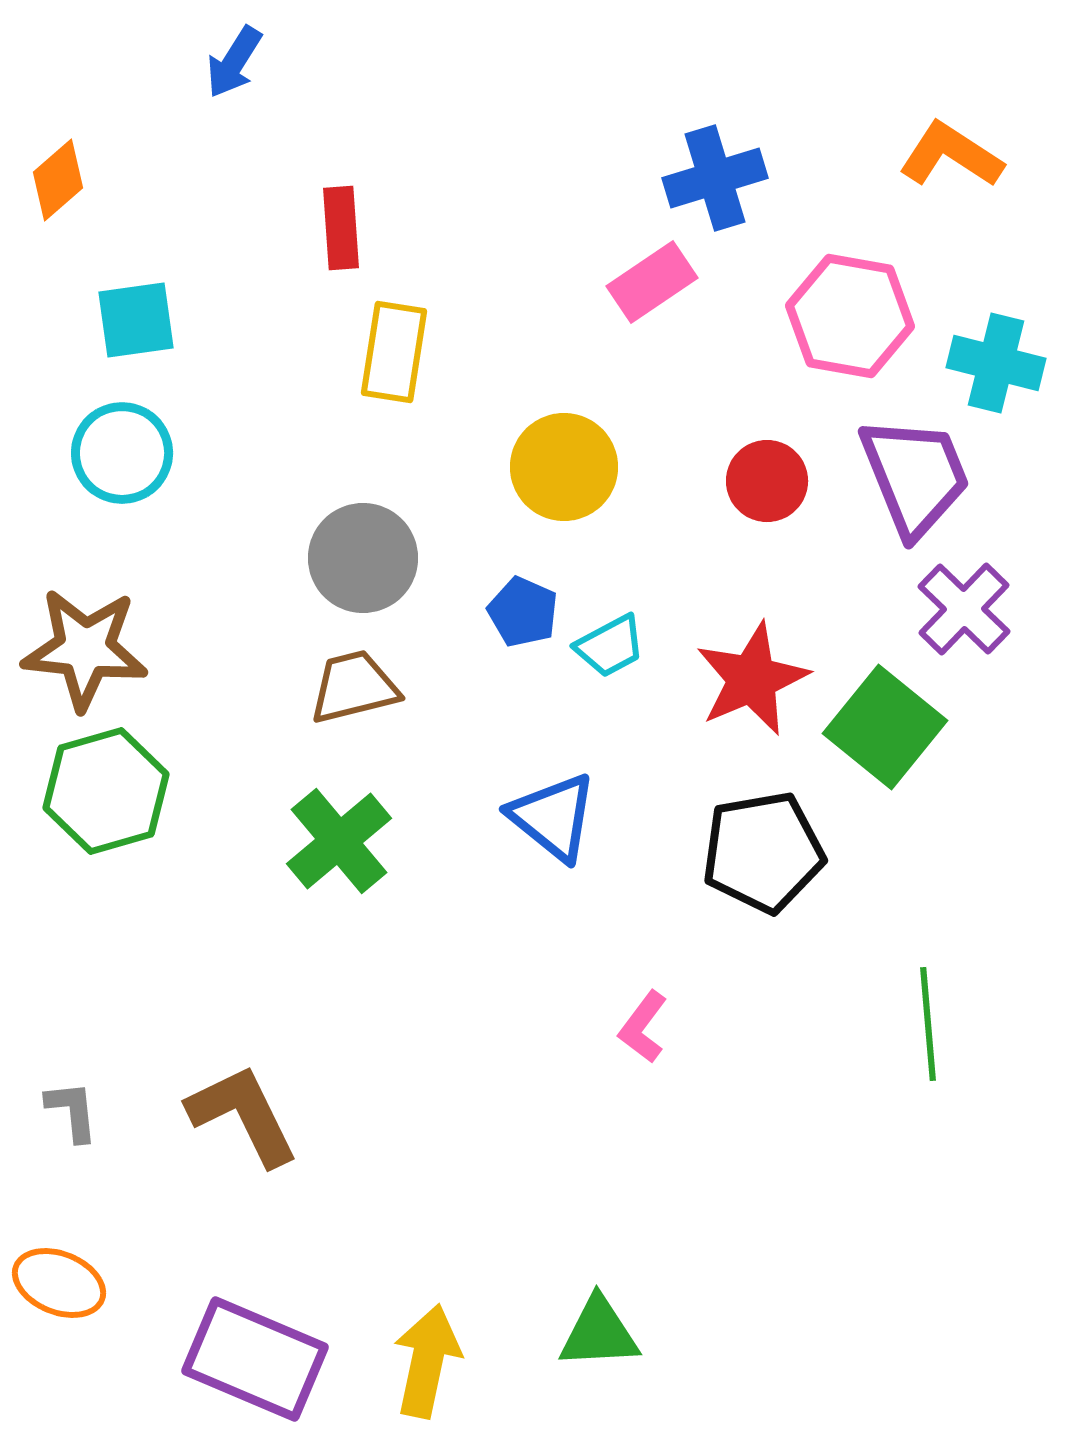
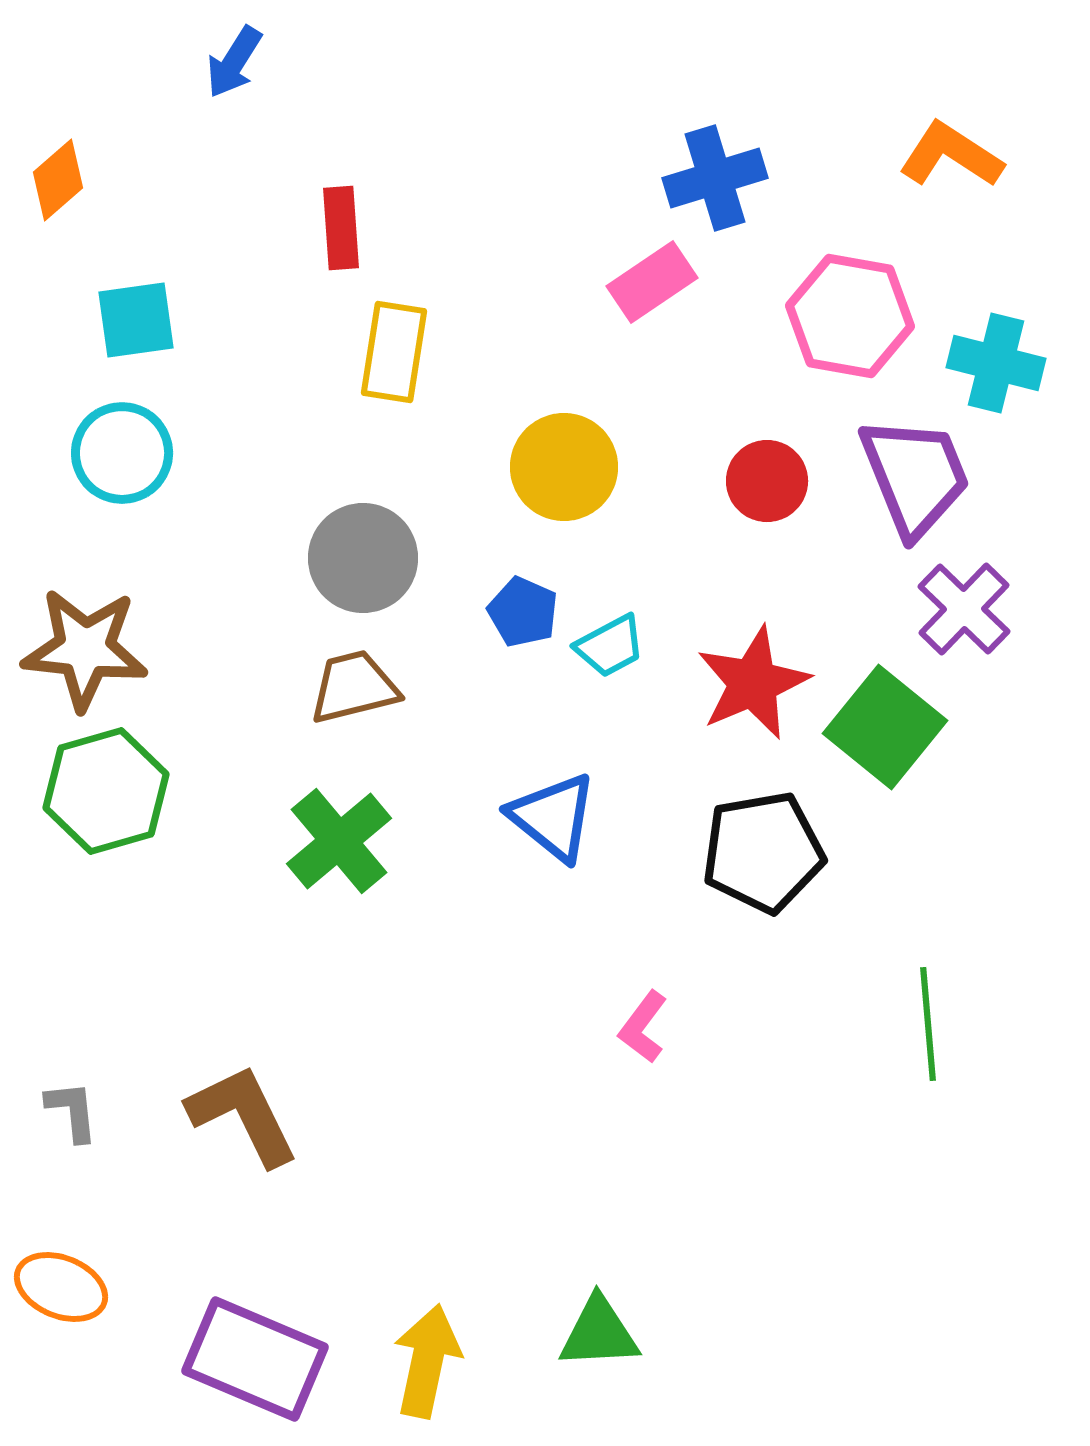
red star: moved 1 px right, 4 px down
orange ellipse: moved 2 px right, 4 px down
